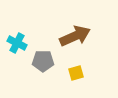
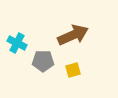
brown arrow: moved 2 px left, 1 px up
yellow square: moved 3 px left, 3 px up
